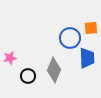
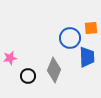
blue trapezoid: moved 1 px up
